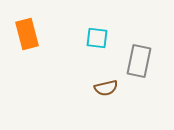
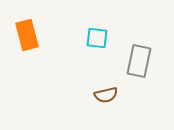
orange rectangle: moved 1 px down
brown semicircle: moved 7 px down
